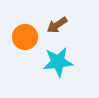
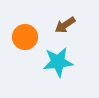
brown arrow: moved 8 px right
